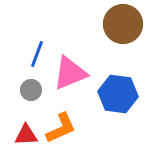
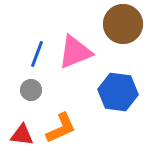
pink triangle: moved 5 px right, 21 px up
blue hexagon: moved 2 px up
red triangle: moved 4 px left; rotated 10 degrees clockwise
